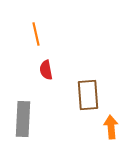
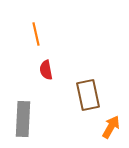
brown rectangle: rotated 8 degrees counterclockwise
orange arrow: rotated 35 degrees clockwise
